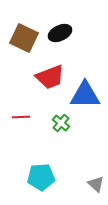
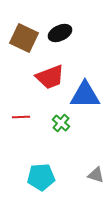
gray triangle: moved 9 px up; rotated 24 degrees counterclockwise
